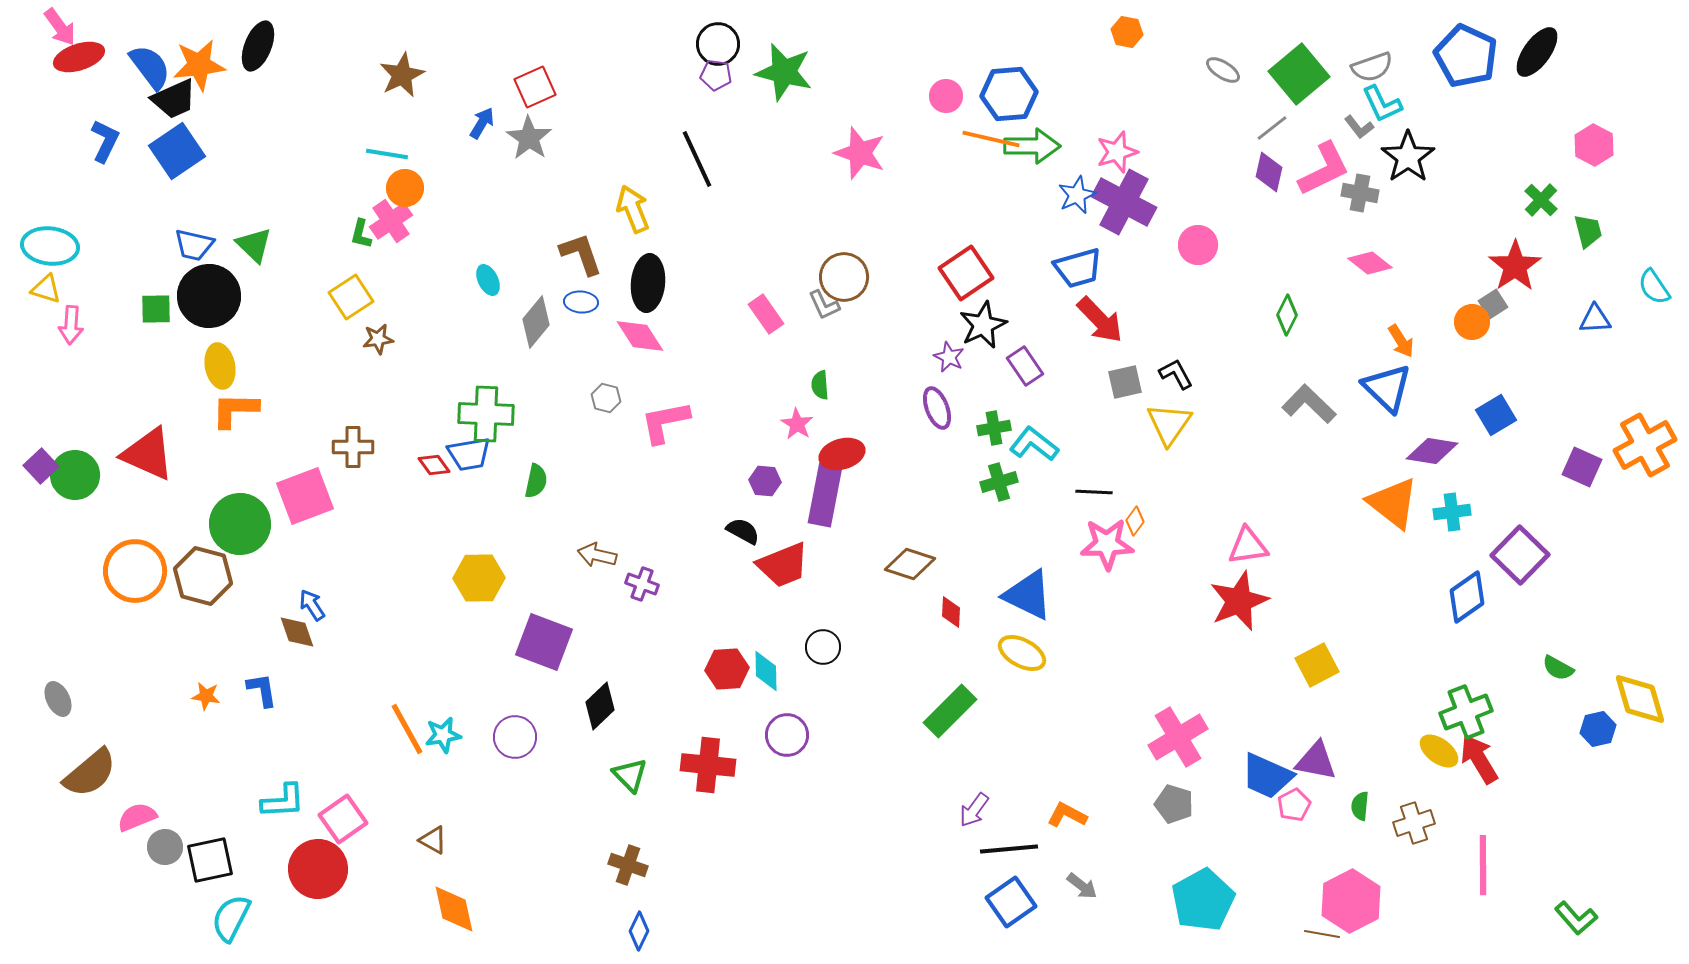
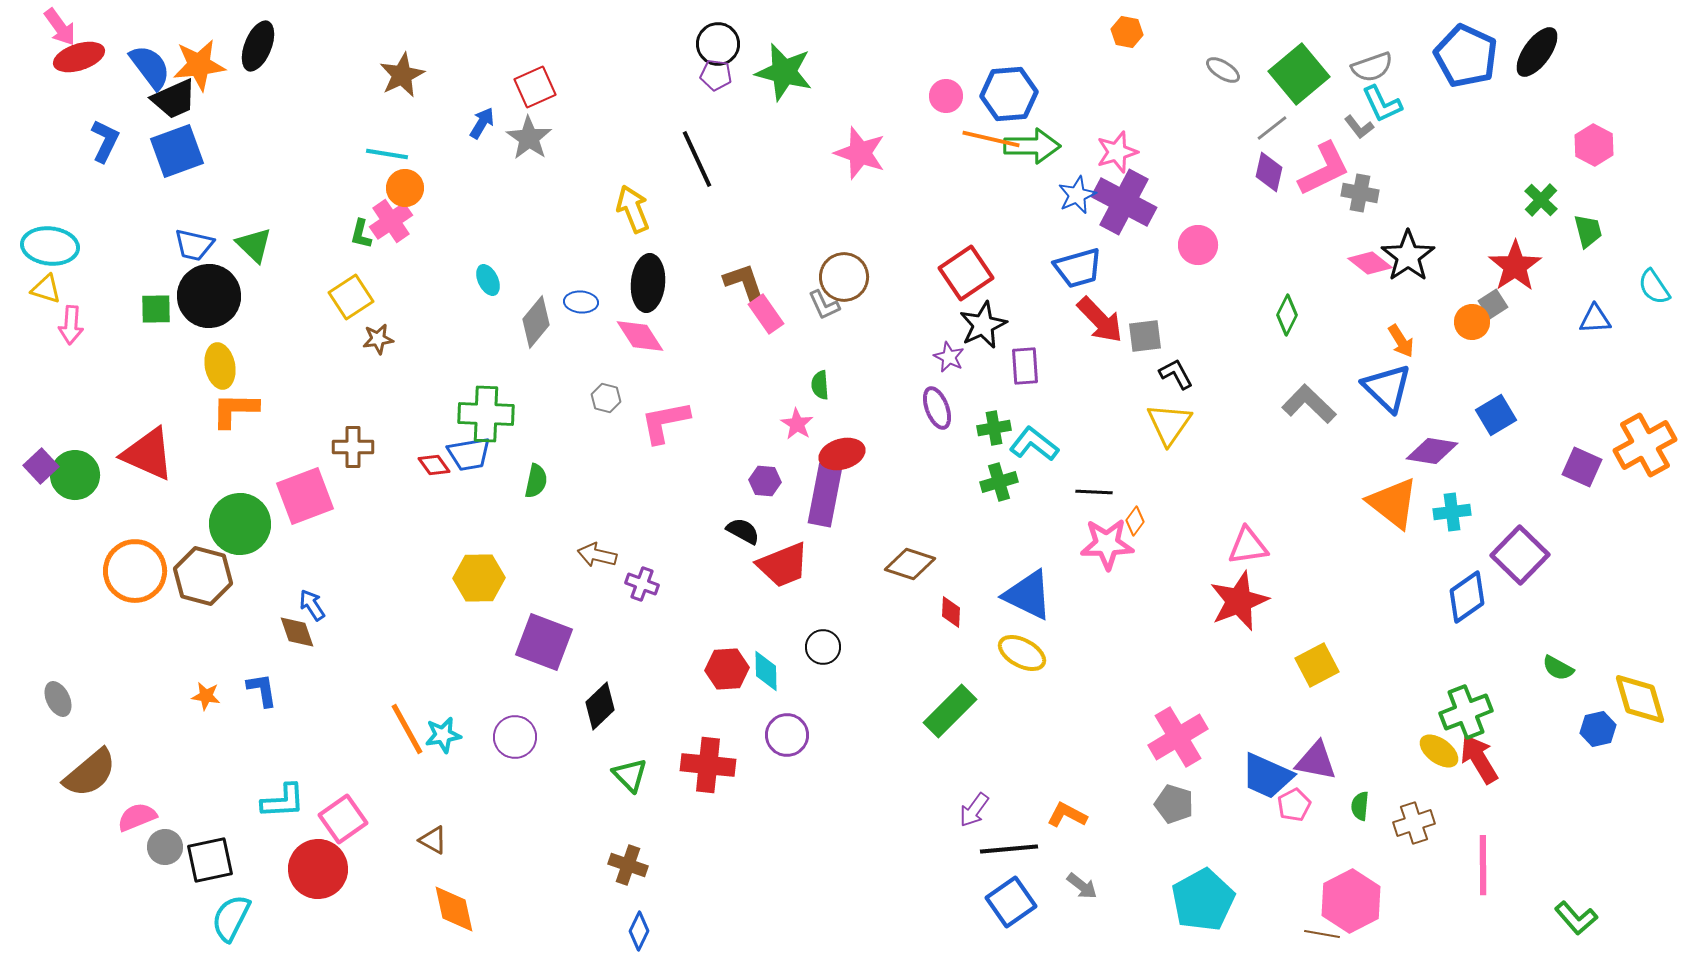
blue square at (177, 151): rotated 14 degrees clockwise
black star at (1408, 157): moved 99 px down
brown L-shape at (581, 254): moved 164 px right, 30 px down
purple rectangle at (1025, 366): rotated 30 degrees clockwise
gray square at (1125, 382): moved 20 px right, 46 px up; rotated 6 degrees clockwise
